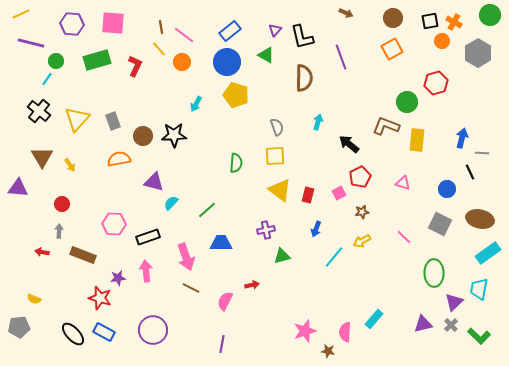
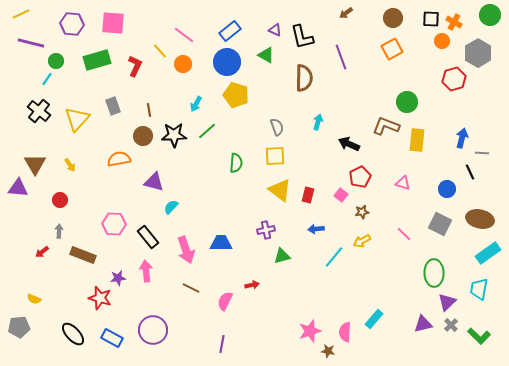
brown arrow at (346, 13): rotated 120 degrees clockwise
black square at (430, 21): moved 1 px right, 2 px up; rotated 12 degrees clockwise
brown line at (161, 27): moved 12 px left, 83 px down
purple triangle at (275, 30): rotated 48 degrees counterclockwise
yellow line at (159, 49): moved 1 px right, 2 px down
orange circle at (182, 62): moved 1 px right, 2 px down
red hexagon at (436, 83): moved 18 px right, 4 px up
gray rectangle at (113, 121): moved 15 px up
black arrow at (349, 144): rotated 15 degrees counterclockwise
brown triangle at (42, 157): moved 7 px left, 7 px down
pink square at (339, 193): moved 2 px right, 2 px down; rotated 24 degrees counterclockwise
cyan semicircle at (171, 203): moved 4 px down
red circle at (62, 204): moved 2 px left, 4 px up
green line at (207, 210): moved 79 px up
blue arrow at (316, 229): rotated 63 degrees clockwise
black rectangle at (148, 237): rotated 70 degrees clockwise
pink line at (404, 237): moved 3 px up
red arrow at (42, 252): rotated 48 degrees counterclockwise
pink arrow at (186, 257): moved 7 px up
purple triangle at (454, 302): moved 7 px left
pink star at (305, 331): moved 5 px right
blue rectangle at (104, 332): moved 8 px right, 6 px down
